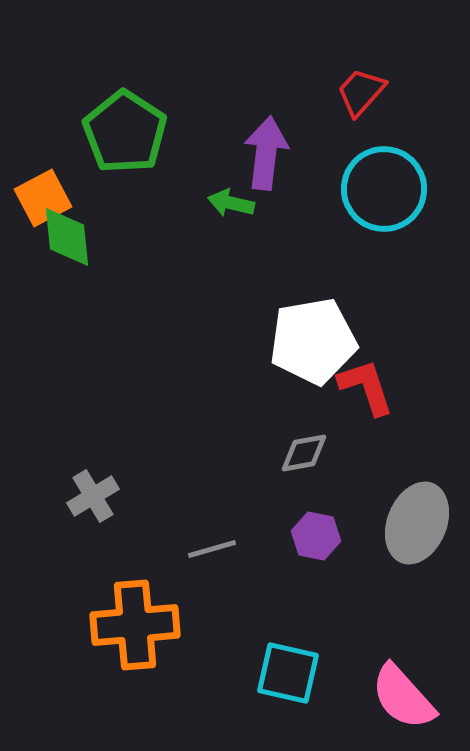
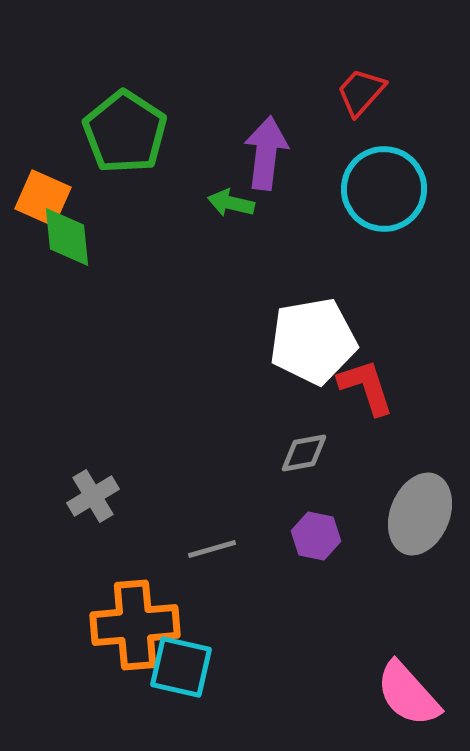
orange square: rotated 38 degrees counterclockwise
gray ellipse: moved 3 px right, 9 px up
cyan square: moved 107 px left, 6 px up
pink semicircle: moved 5 px right, 3 px up
